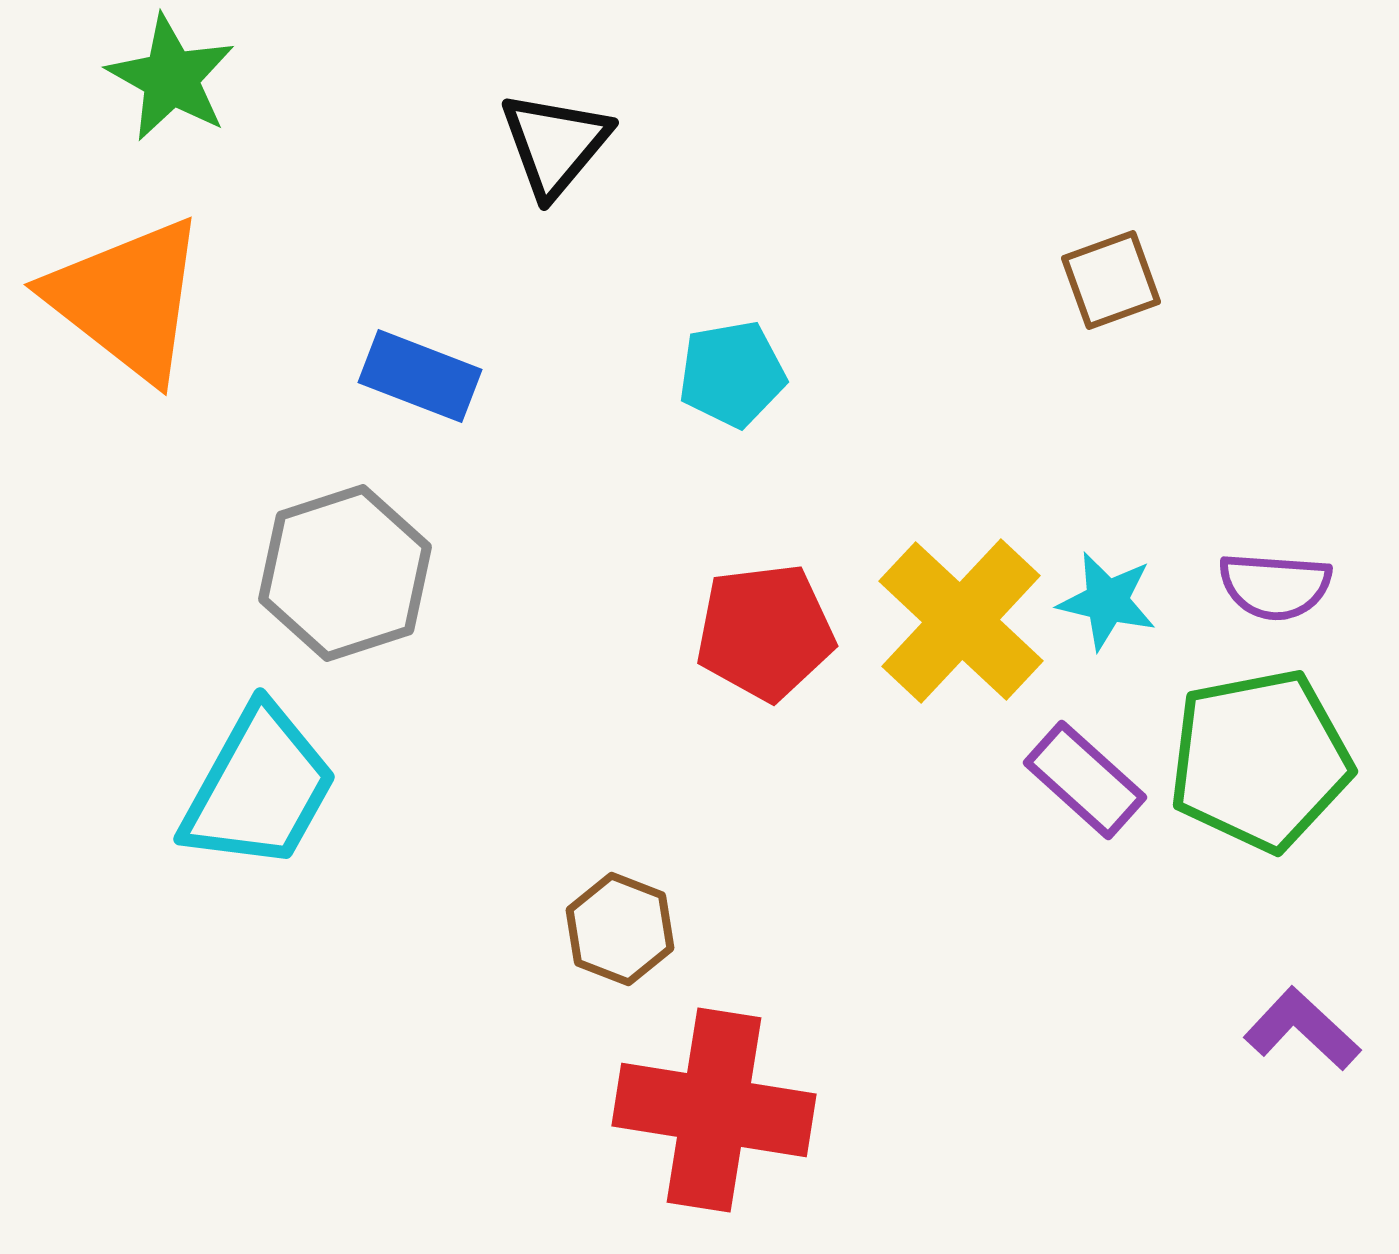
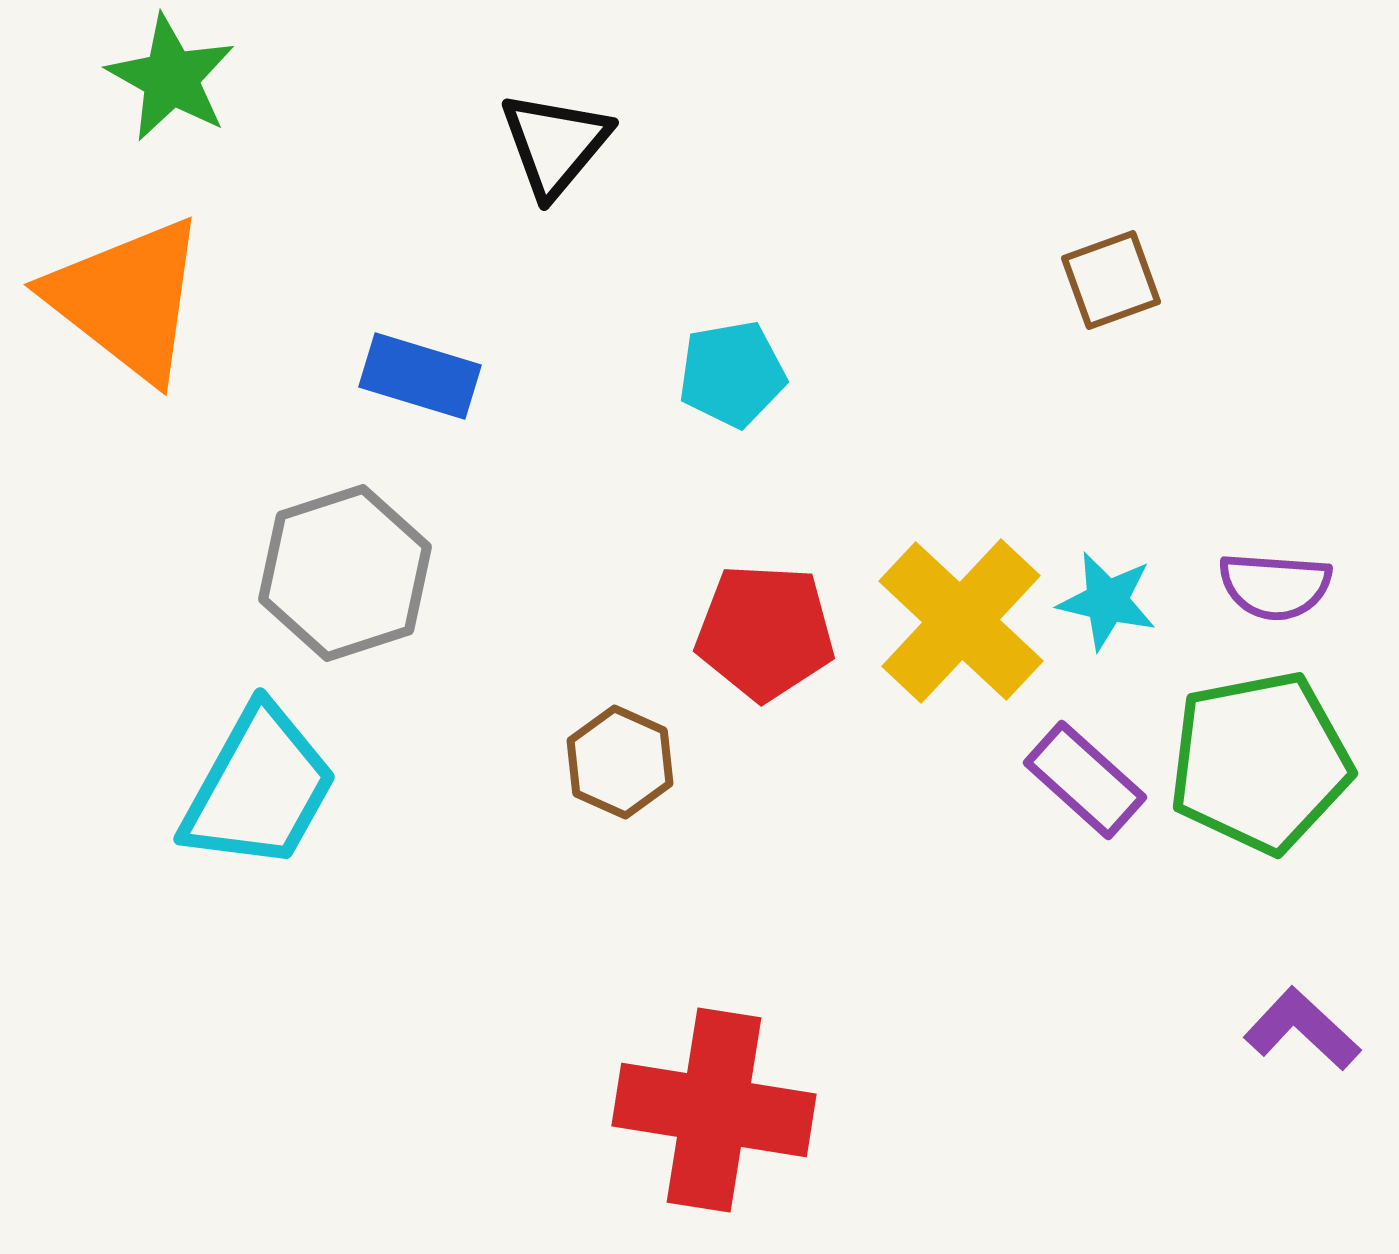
blue rectangle: rotated 4 degrees counterclockwise
red pentagon: rotated 10 degrees clockwise
green pentagon: moved 2 px down
brown hexagon: moved 167 px up; rotated 3 degrees clockwise
